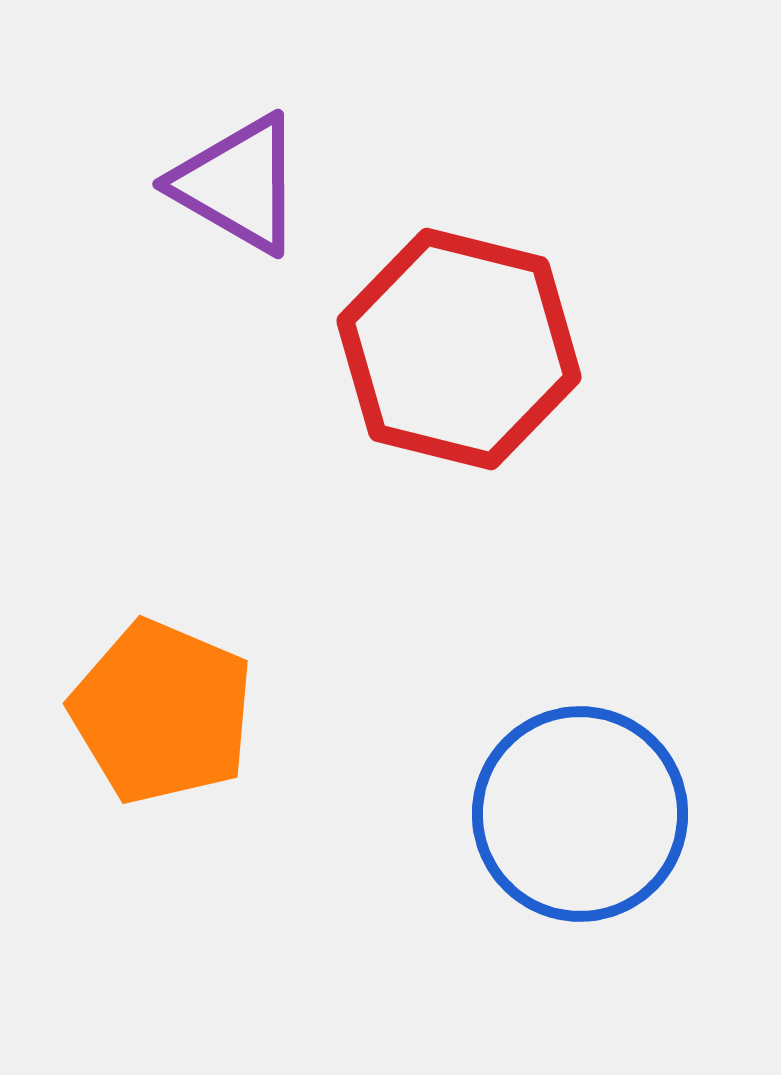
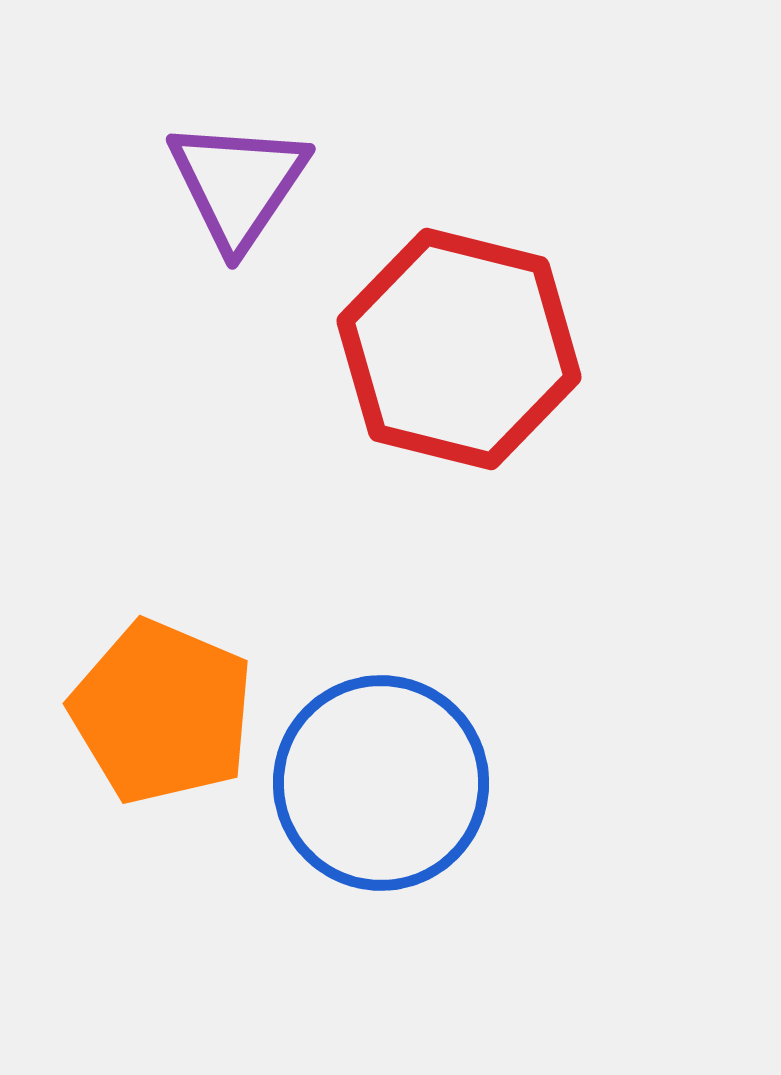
purple triangle: rotated 34 degrees clockwise
blue circle: moved 199 px left, 31 px up
